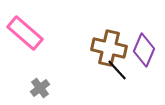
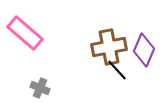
brown cross: moved 1 px up; rotated 24 degrees counterclockwise
gray cross: rotated 30 degrees counterclockwise
